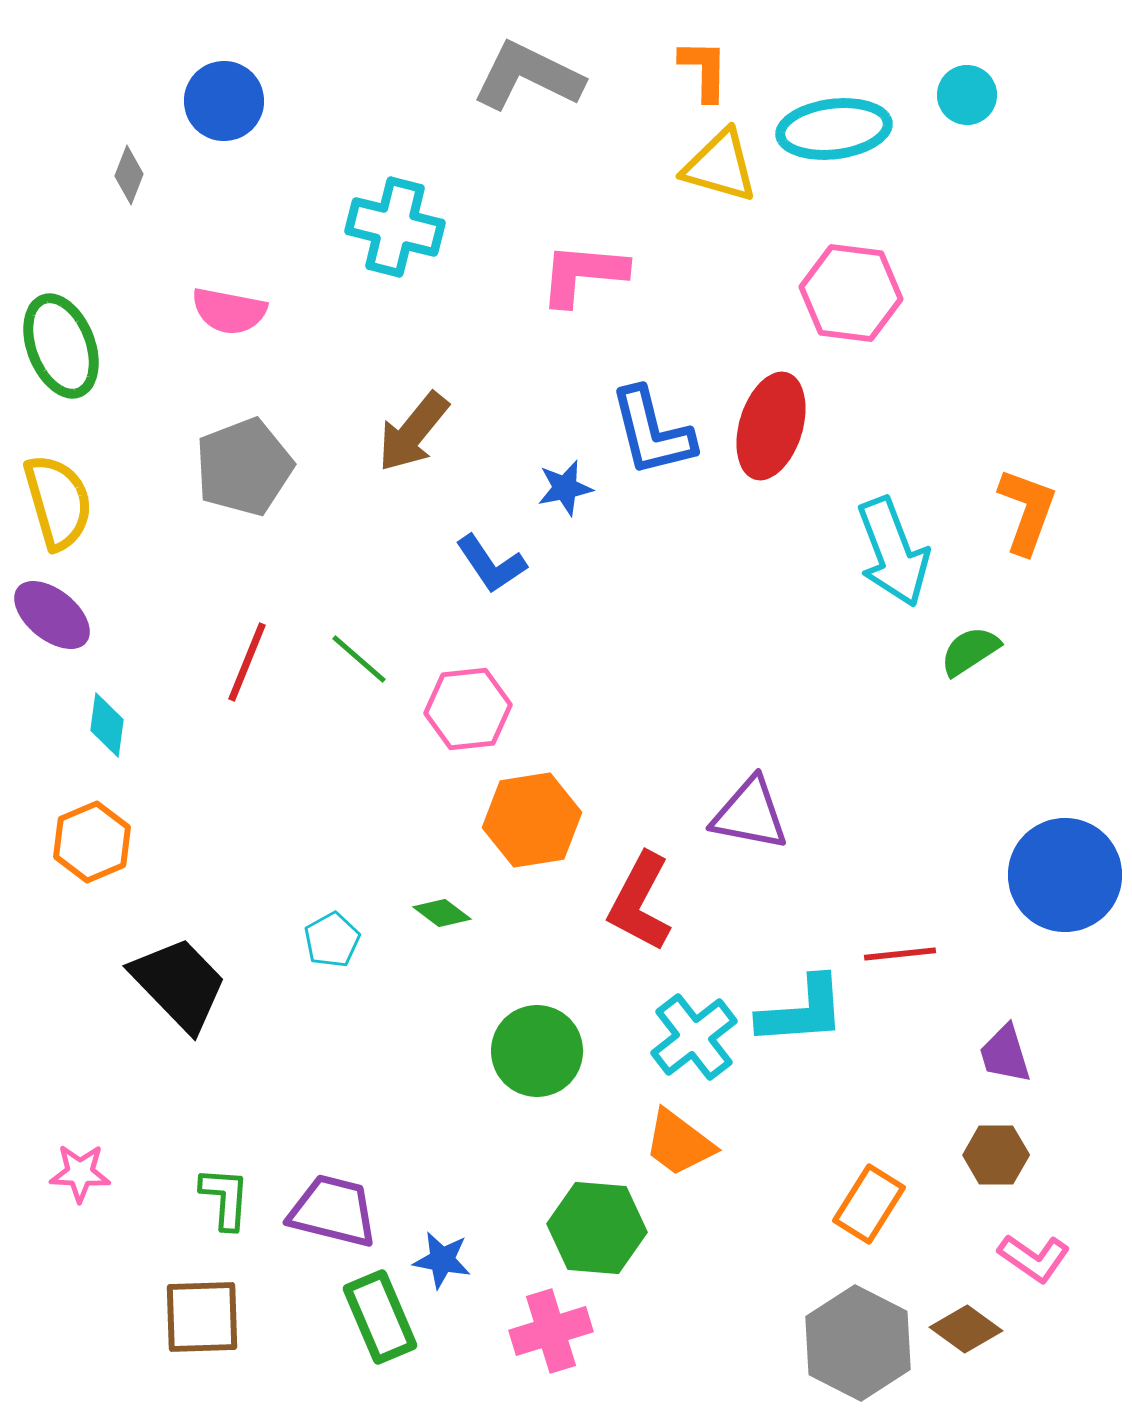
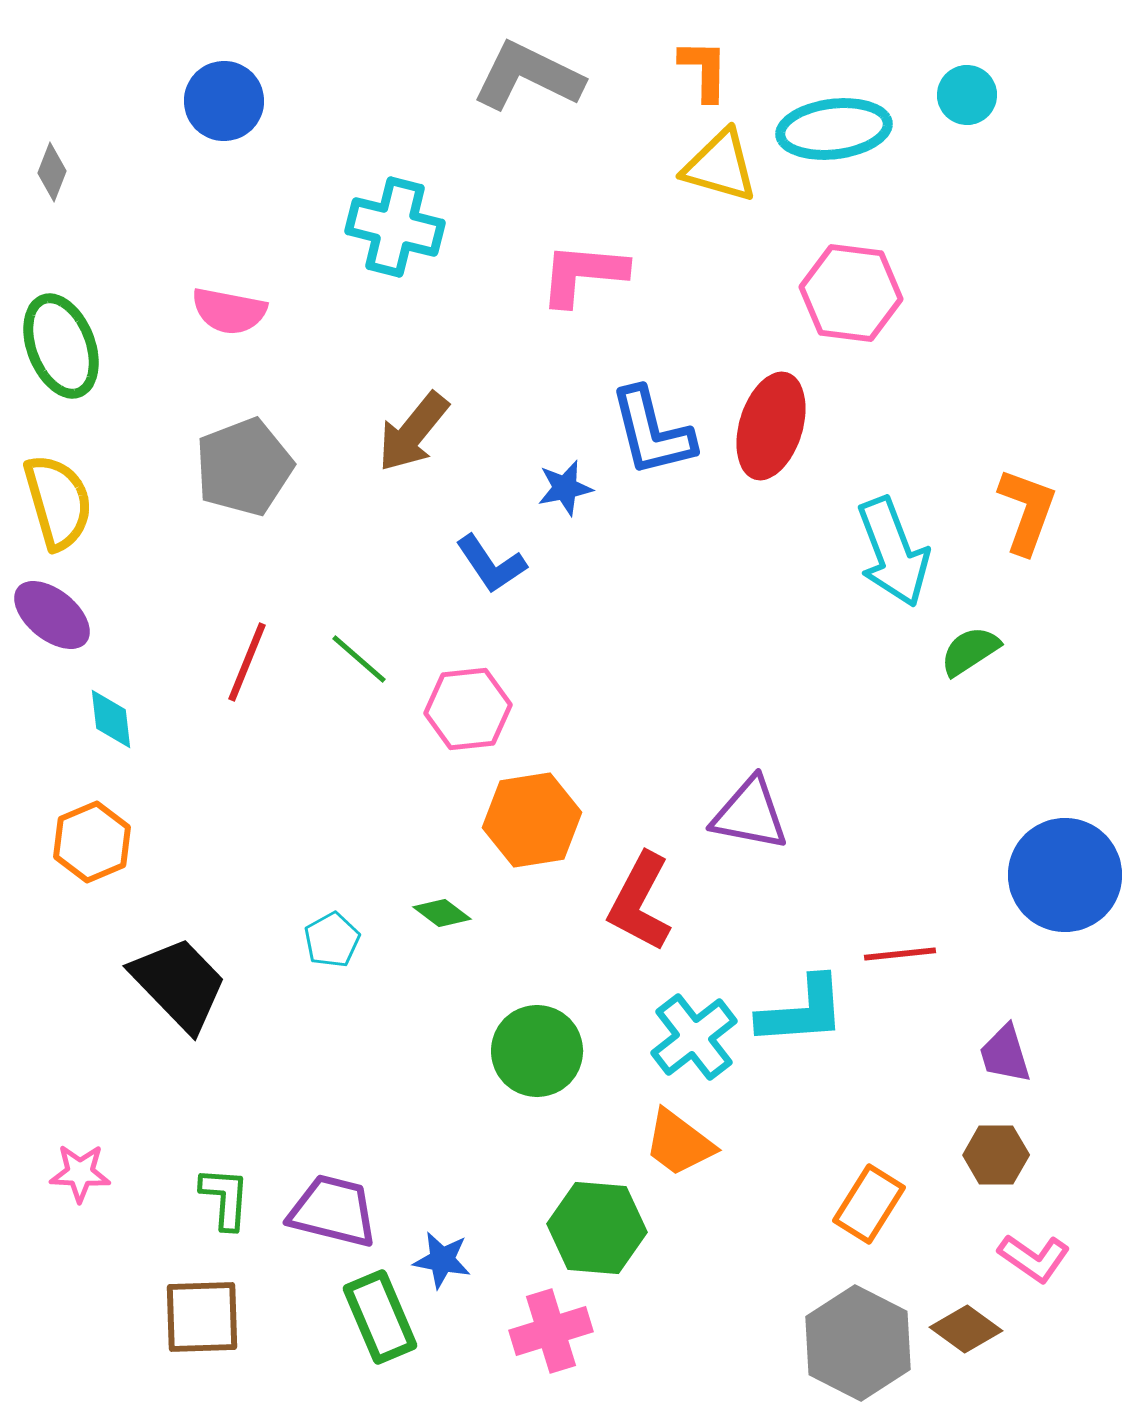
gray diamond at (129, 175): moved 77 px left, 3 px up
cyan diamond at (107, 725): moved 4 px right, 6 px up; rotated 14 degrees counterclockwise
